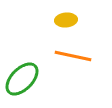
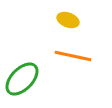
yellow ellipse: moved 2 px right; rotated 25 degrees clockwise
